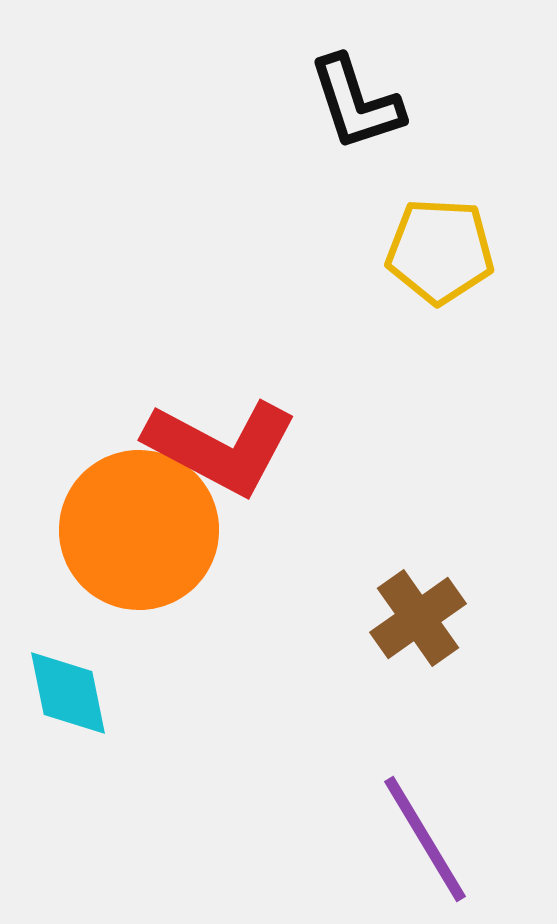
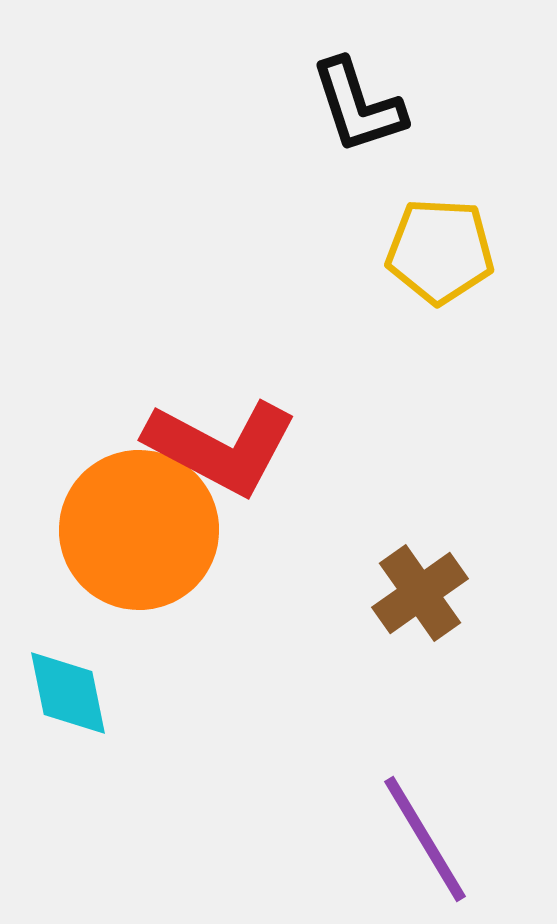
black L-shape: moved 2 px right, 3 px down
brown cross: moved 2 px right, 25 px up
